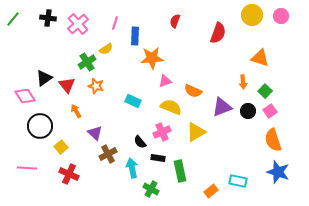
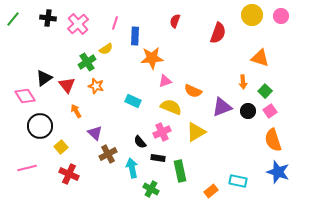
pink line at (27, 168): rotated 18 degrees counterclockwise
